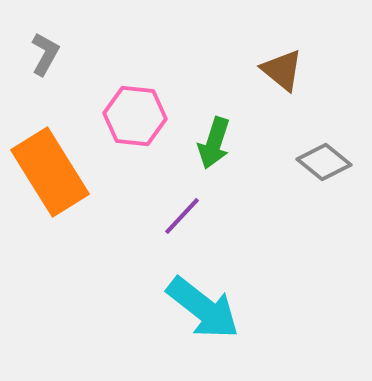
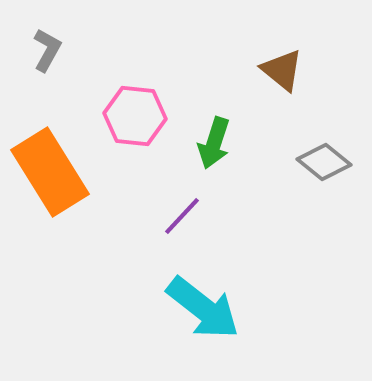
gray L-shape: moved 2 px right, 4 px up
